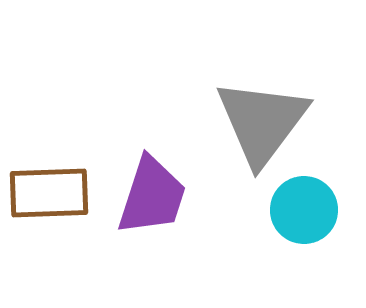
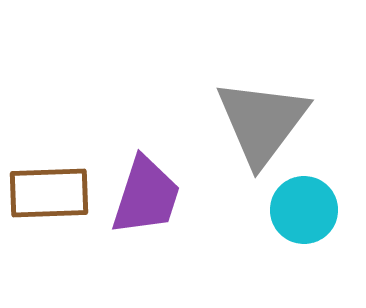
purple trapezoid: moved 6 px left
